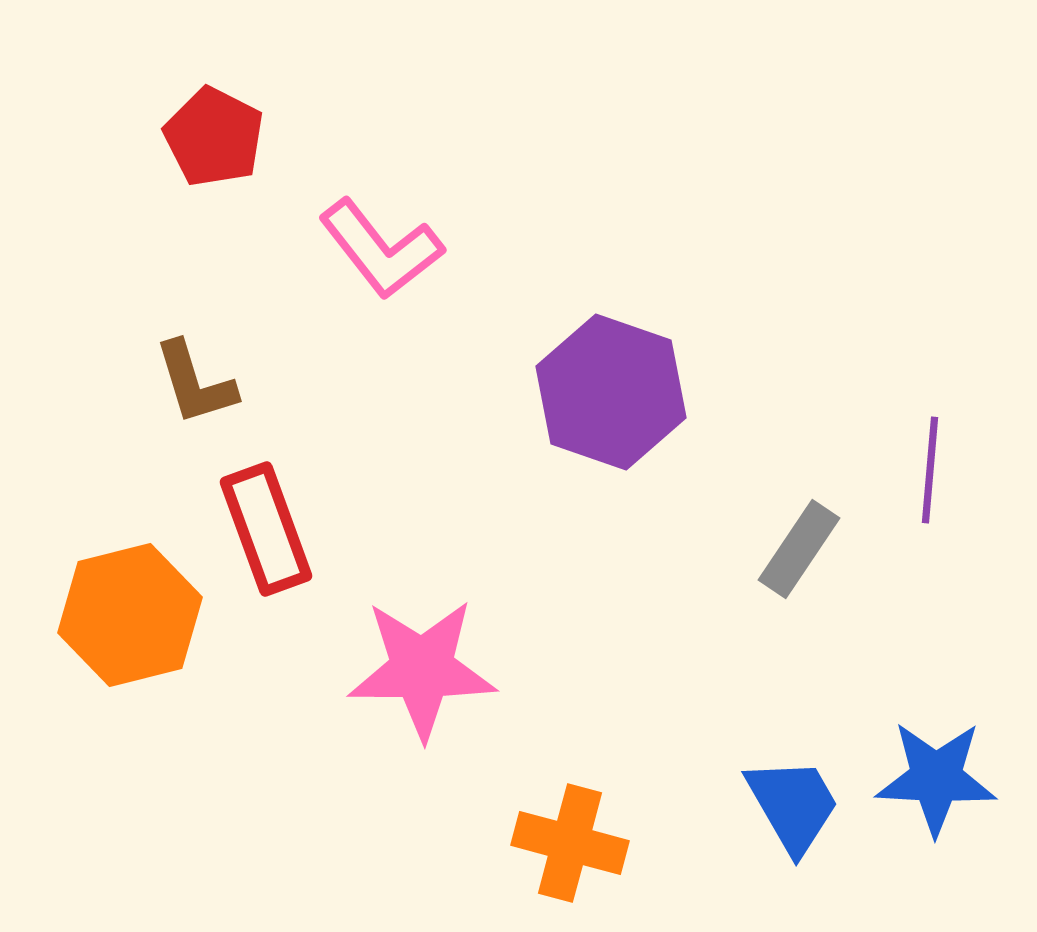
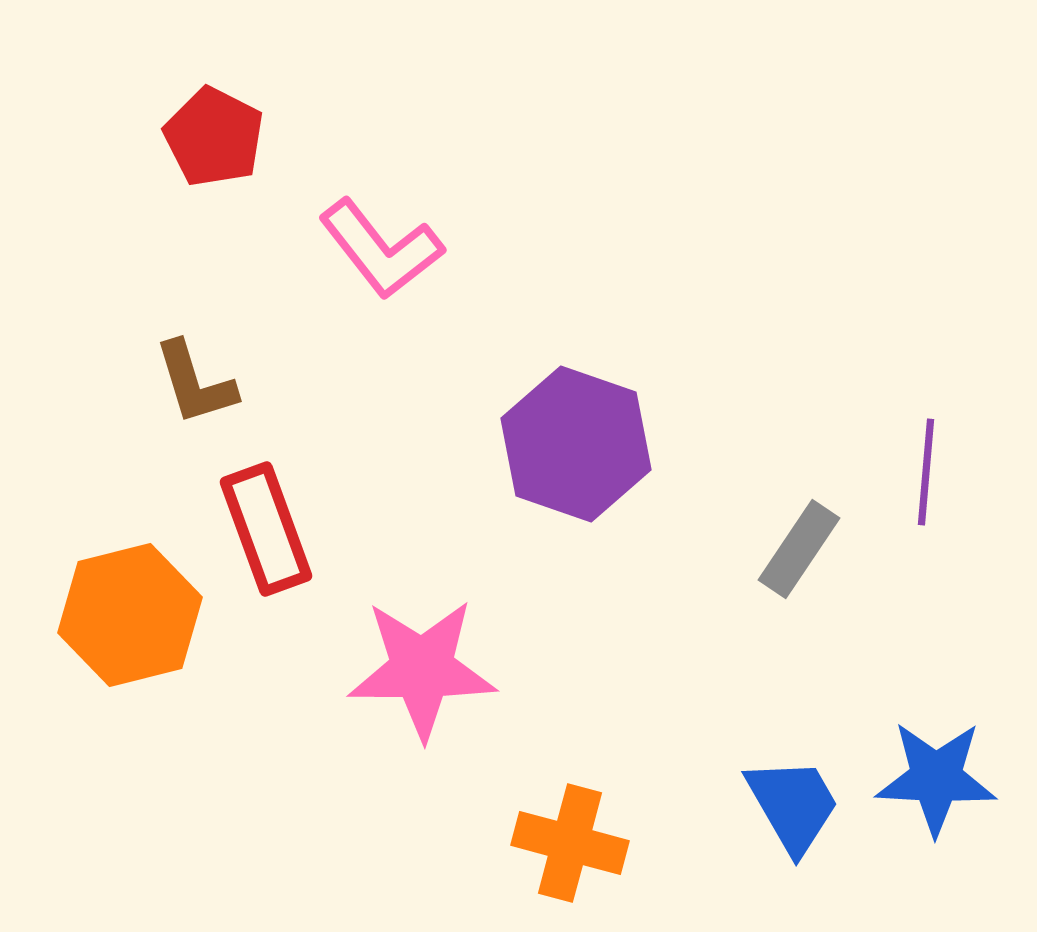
purple hexagon: moved 35 px left, 52 px down
purple line: moved 4 px left, 2 px down
